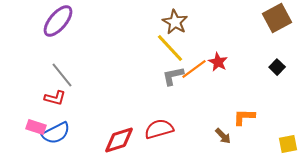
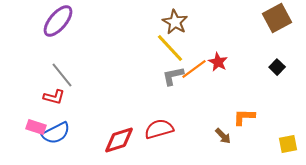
red L-shape: moved 1 px left, 1 px up
